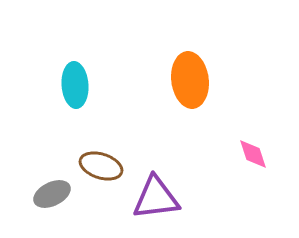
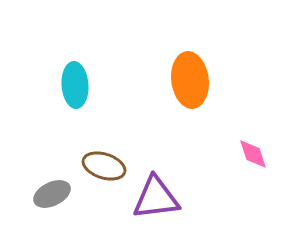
brown ellipse: moved 3 px right
